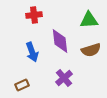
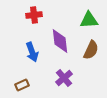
brown semicircle: rotated 48 degrees counterclockwise
